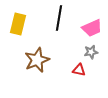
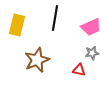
black line: moved 4 px left
yellow rectangle: moved 1 px left, 1 px down
pink trapezoid: moved 1 px left, 1 px up
gray star: moved 1 px right, 1 px down
